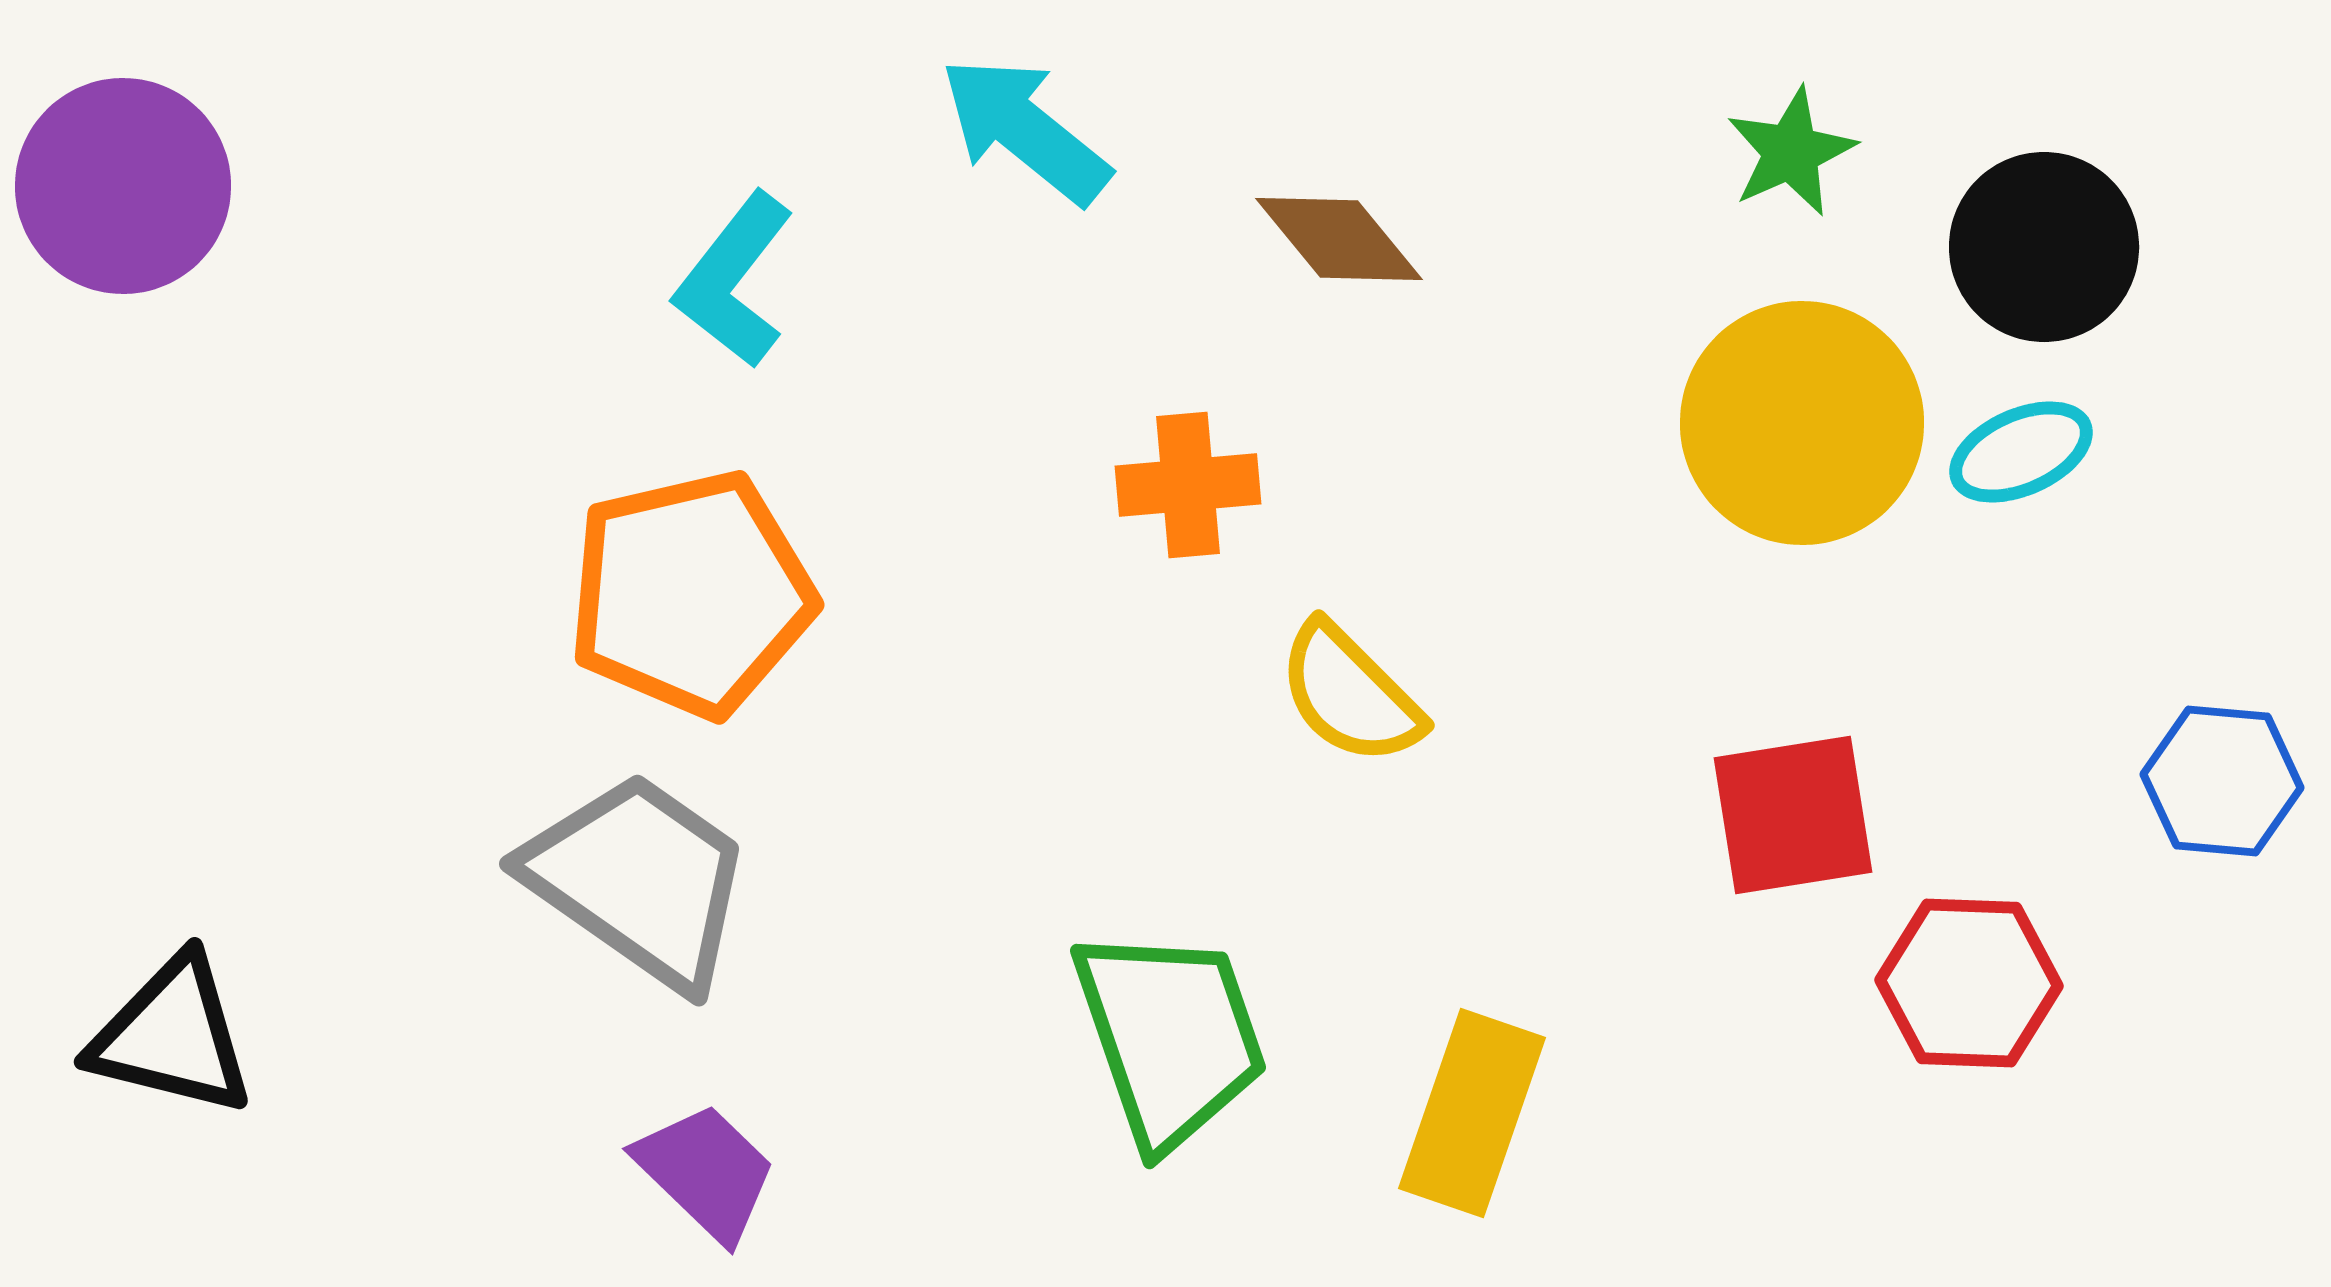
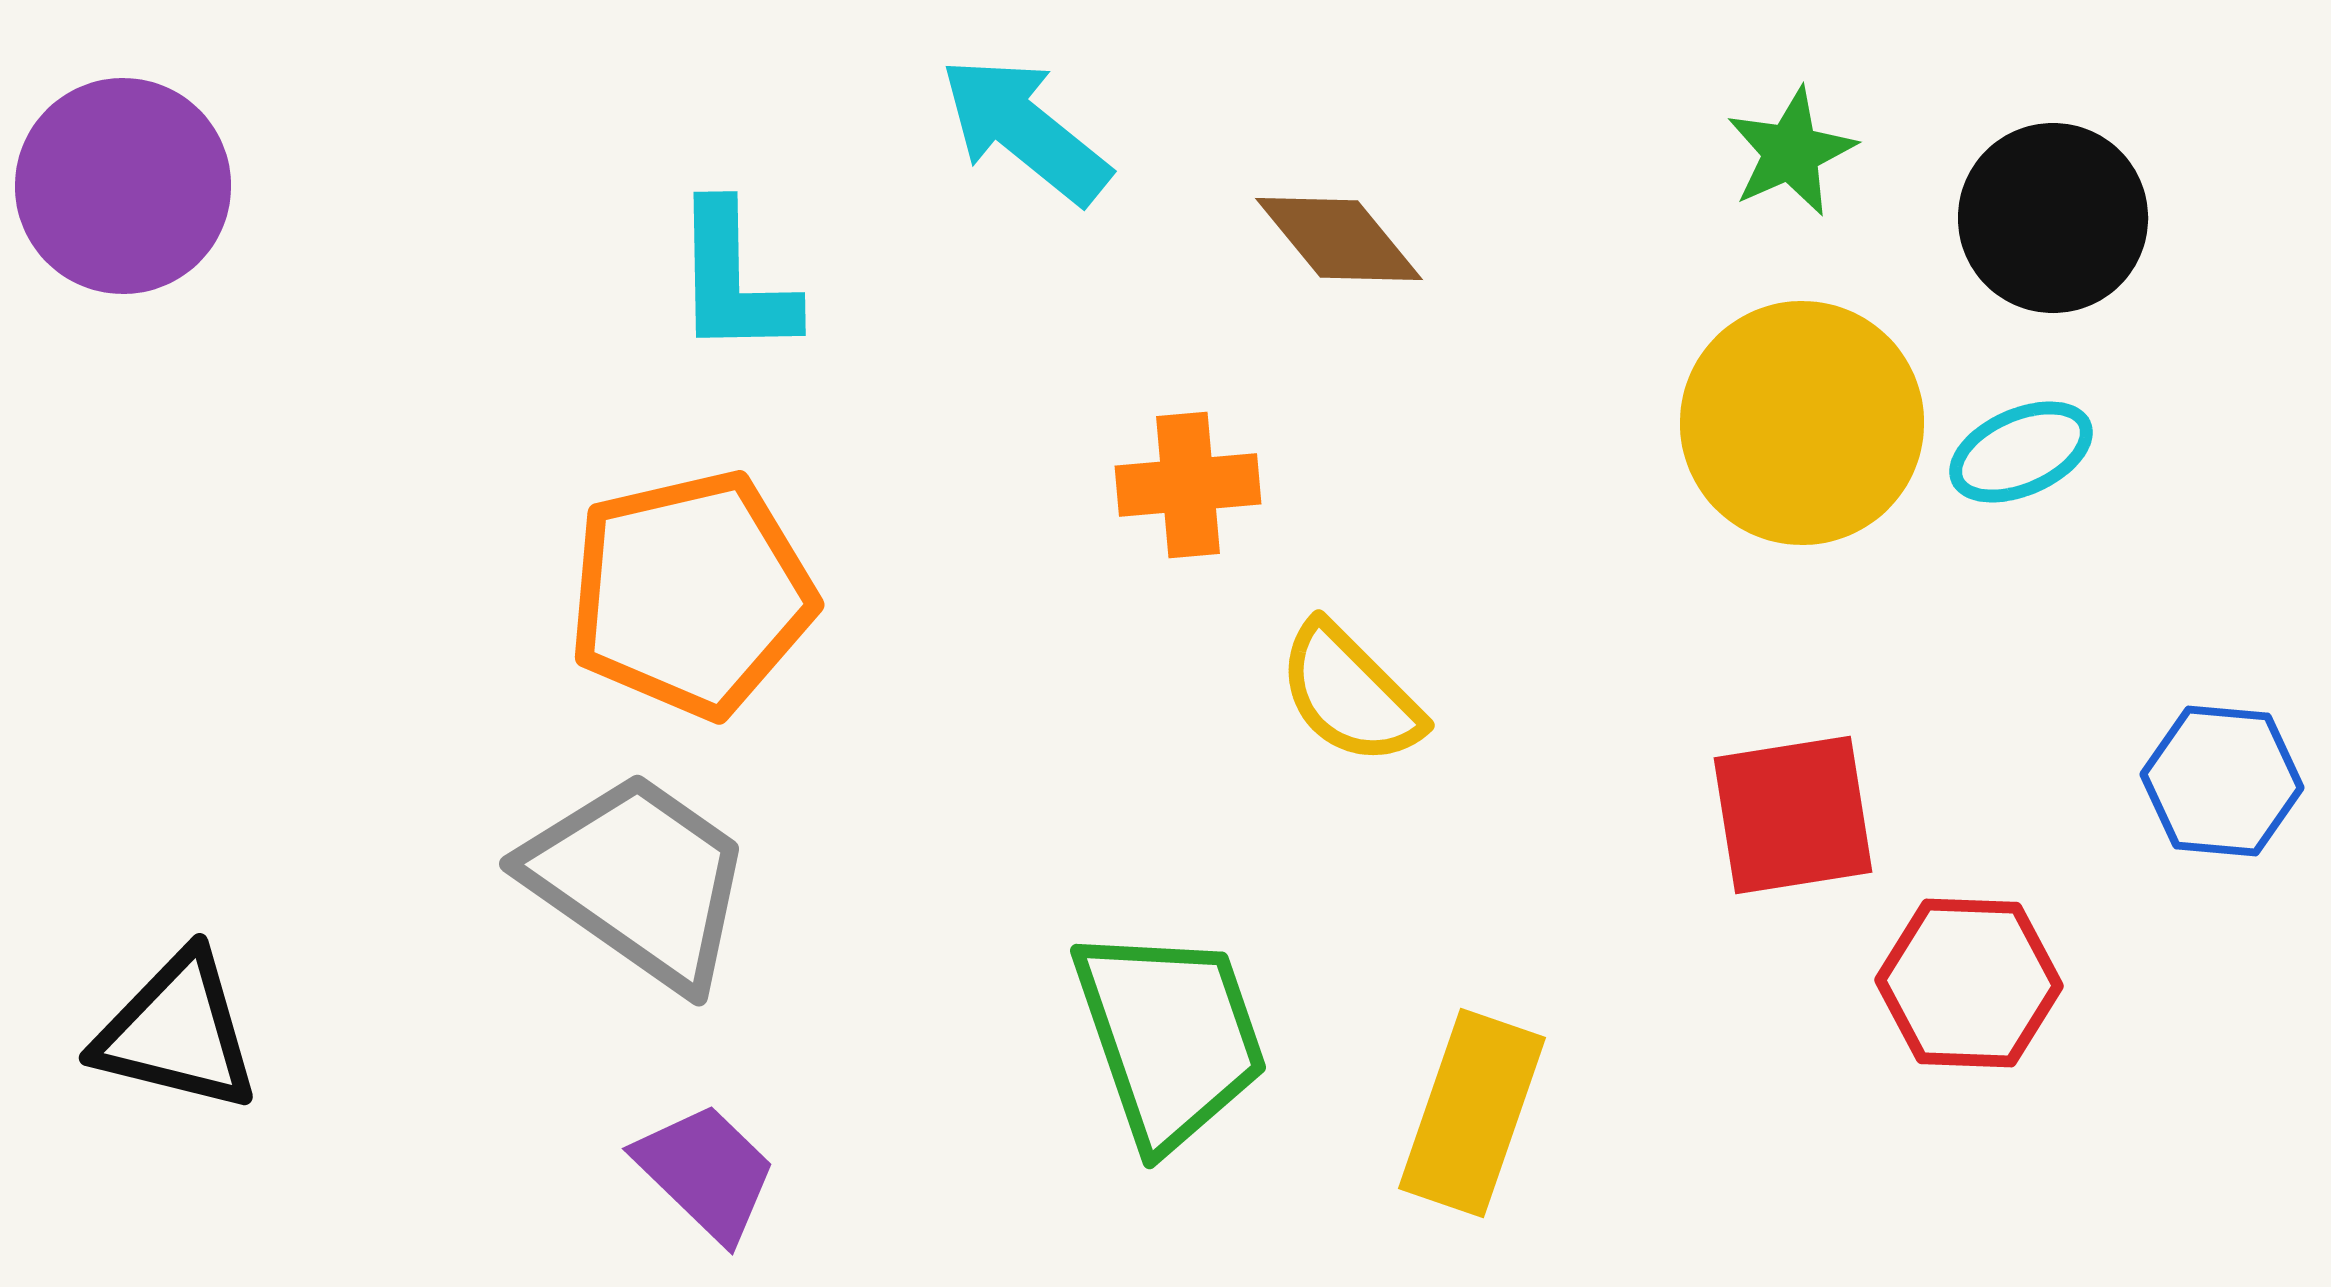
black circle: moved 9 px right, 29 px up
cyan L-shape: rotated 39 degrees counterclockwise
black triangle: moved 5 px right, 4 px up
